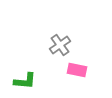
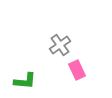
pink rectangle: rotated 54 degrees clockwise
